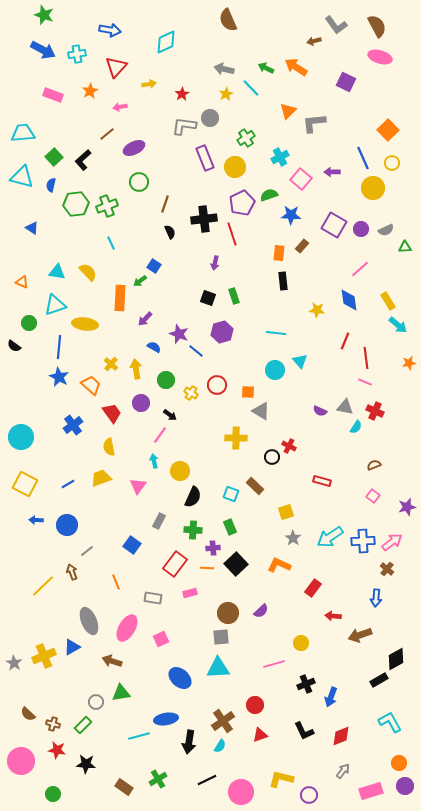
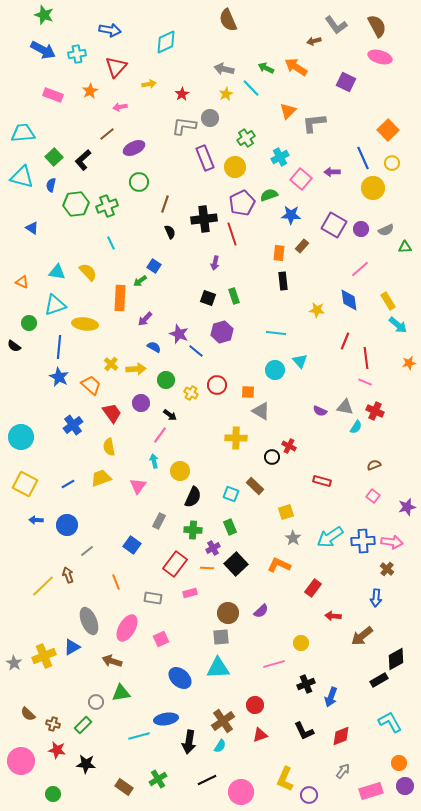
yellow arrow at (136, 369): rotated 96 degrees clockwise
pink arrow at (392, 542): rotated 45 degrees clockwise
purple cross at (213, 548): rotated 24 degrees counterclockwise
brown arrow at (72, 572): moved 4 px left, 3 px down
brown arrow at (360, 635): moved 2 px right, 1 px down; rotated 20 degrees counterclockwise
yellow L-shape at (281, 779): moved 4 px right; rotated 80 degrees counterclockwise
